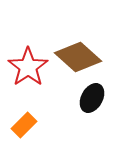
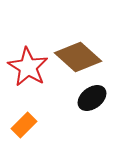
red star: rotated 6 degrees counterclockwise
black ellipse: rotated 24 degrees clockwise
